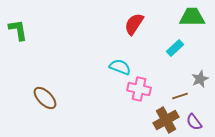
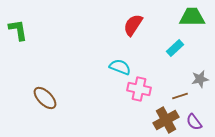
red semicircle: moved 1 px left, 1 px down
gray star: rotated 12 degrees clockwise
